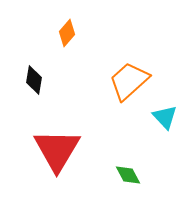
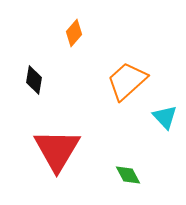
orange diamond: moved 7 px right
orange trapezoid: moved 2 px left
